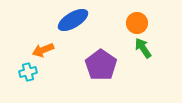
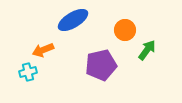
orange circle: moved 12 px left, 7 px down
green arrow: moved 4 px right, 2 px down; rotated 70 degrees clockwise
purple pentagon: rotated 24 degrees clockwise
